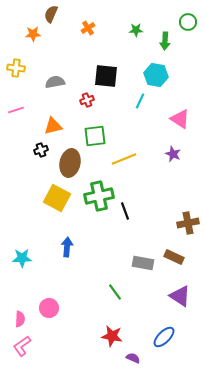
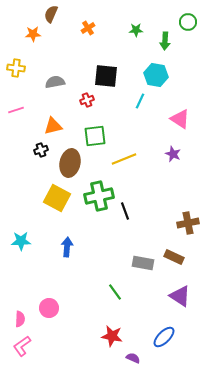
cyan star: moved 1 px left, 17 px up
